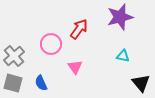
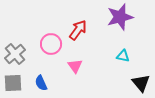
red arrow: moved 1 px left, 1 px down
gray cross: moved 1 px right, 2 px up
pink triangle: moved 1 px up
gray square: rotated 18 degrees counterclockwise
